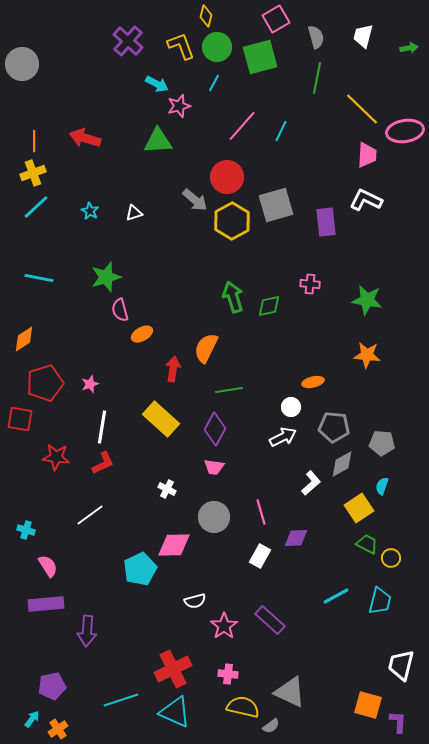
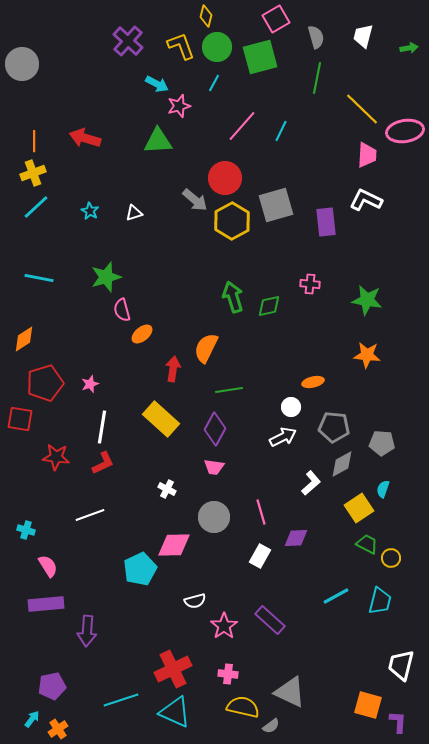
red circle at (227, 177): moved 2 px left, 1 px down
pink semicircle at (120, 310): moved 2 px right
orange ellipse at (142, 334): rotated 10 degrees counterclockwise
cyan semicircle at (382, 486): moved 1 px right, 3 px down
white line at (90, 515): rotated 16 degrees clockwise
